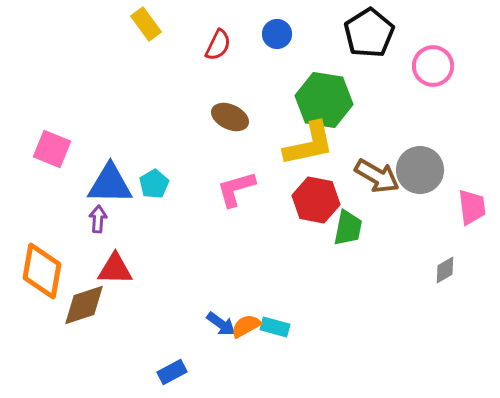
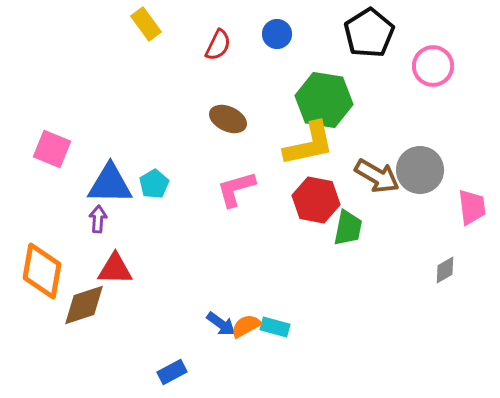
brown ellipse: moved 2 px left, 2 px down
